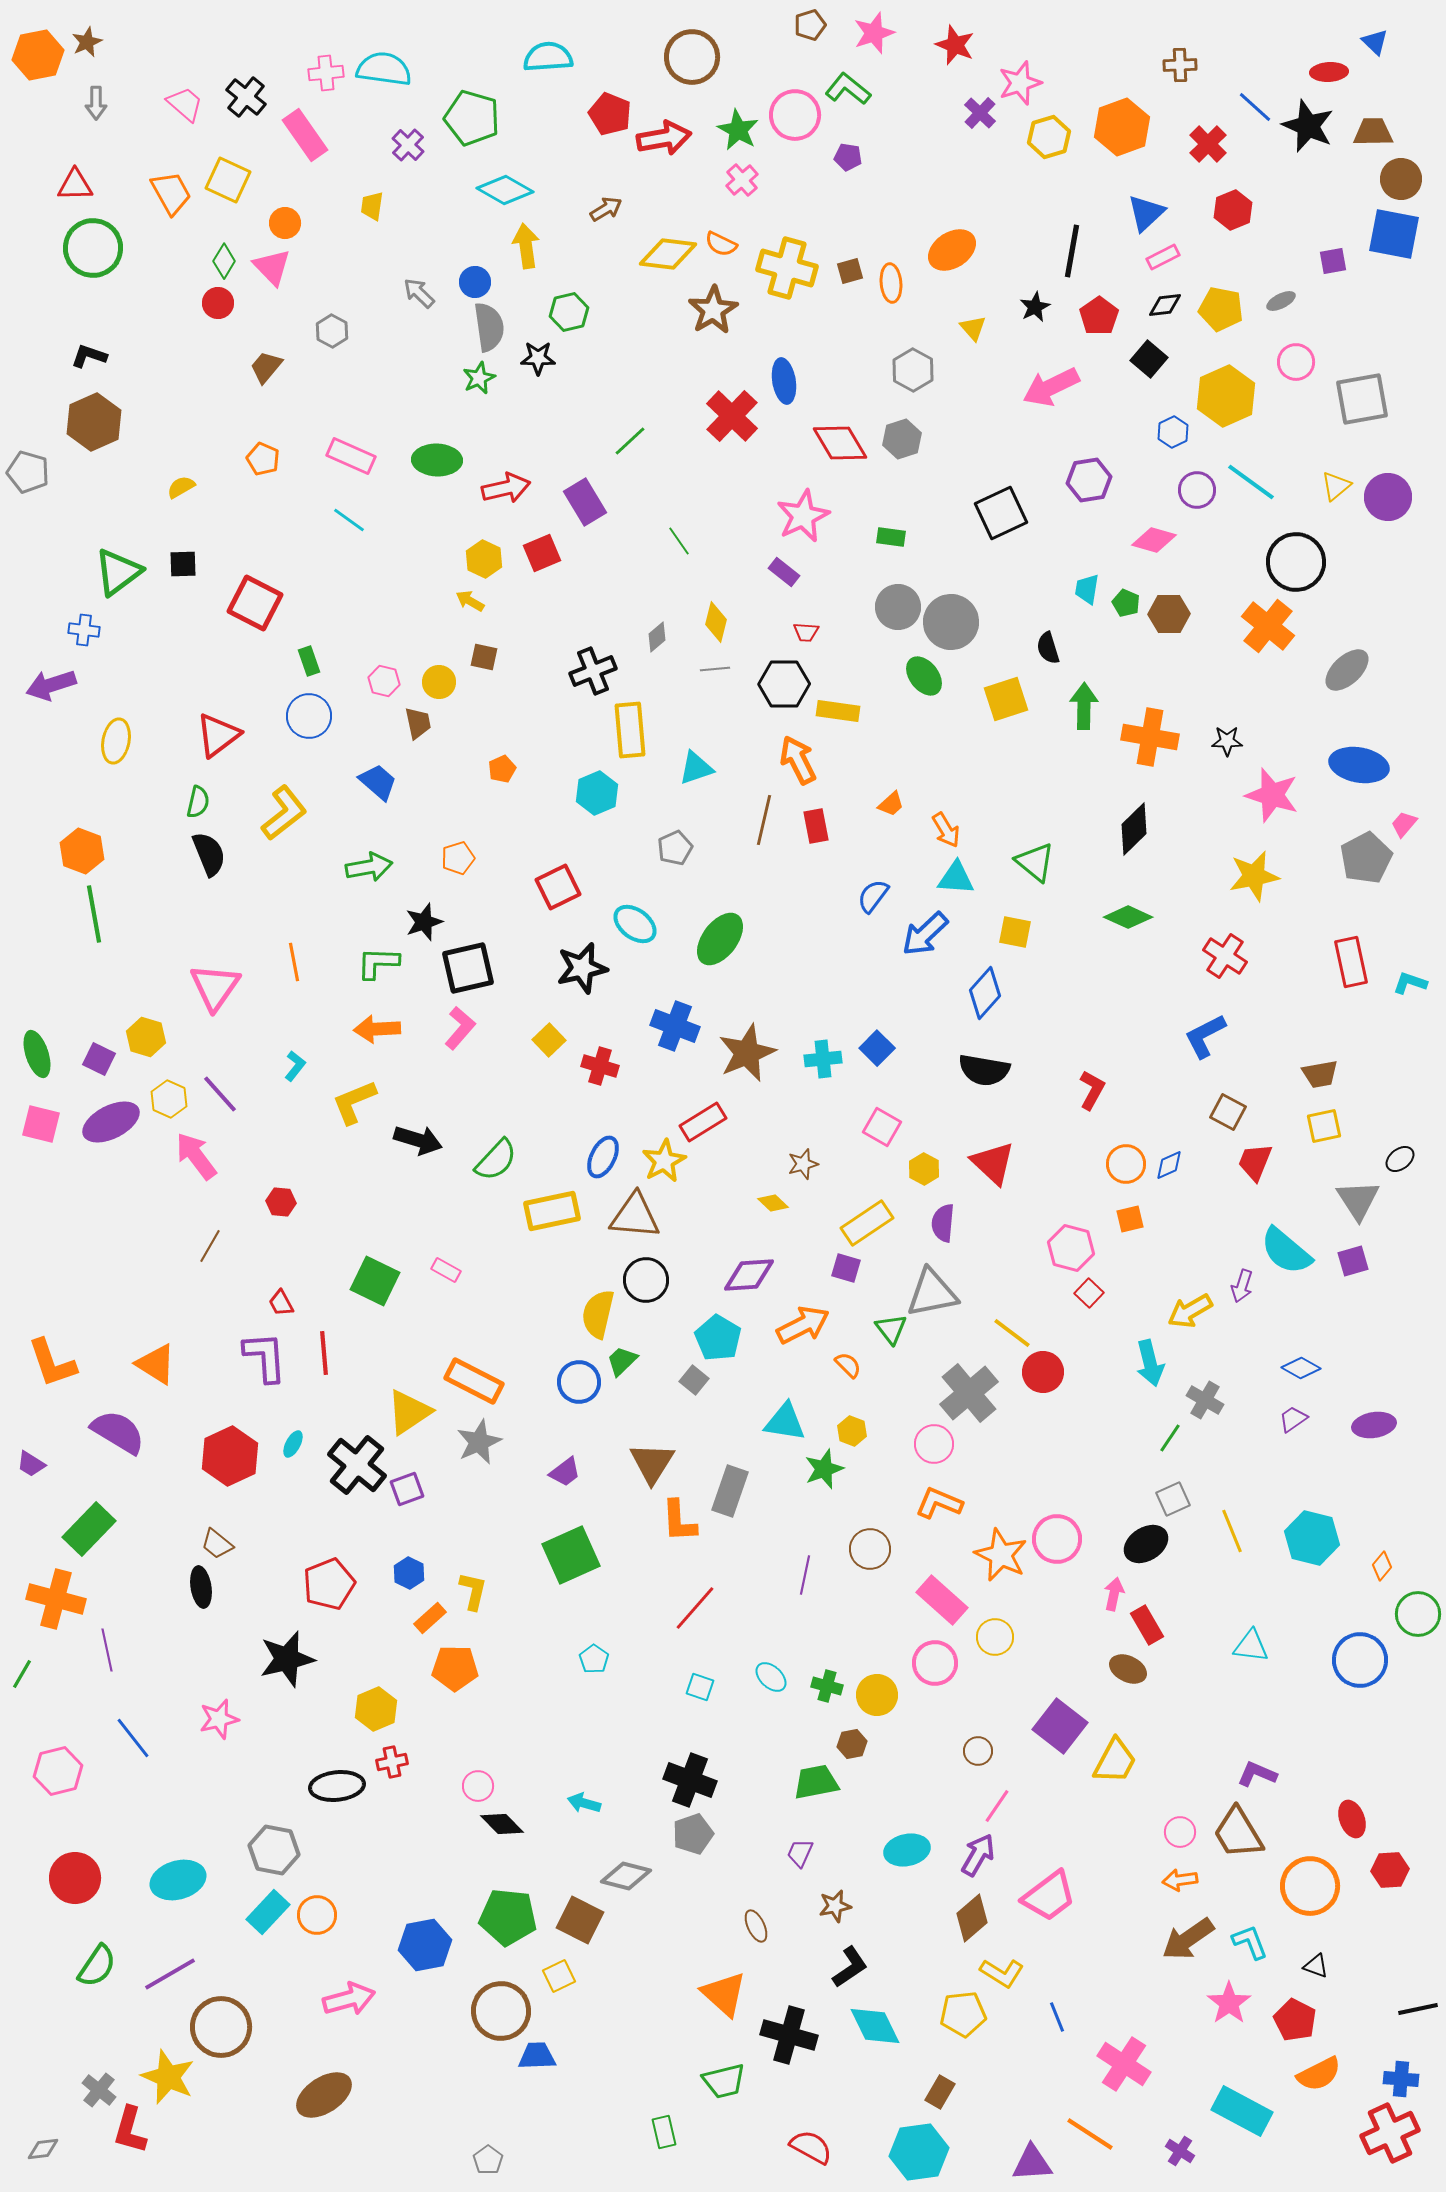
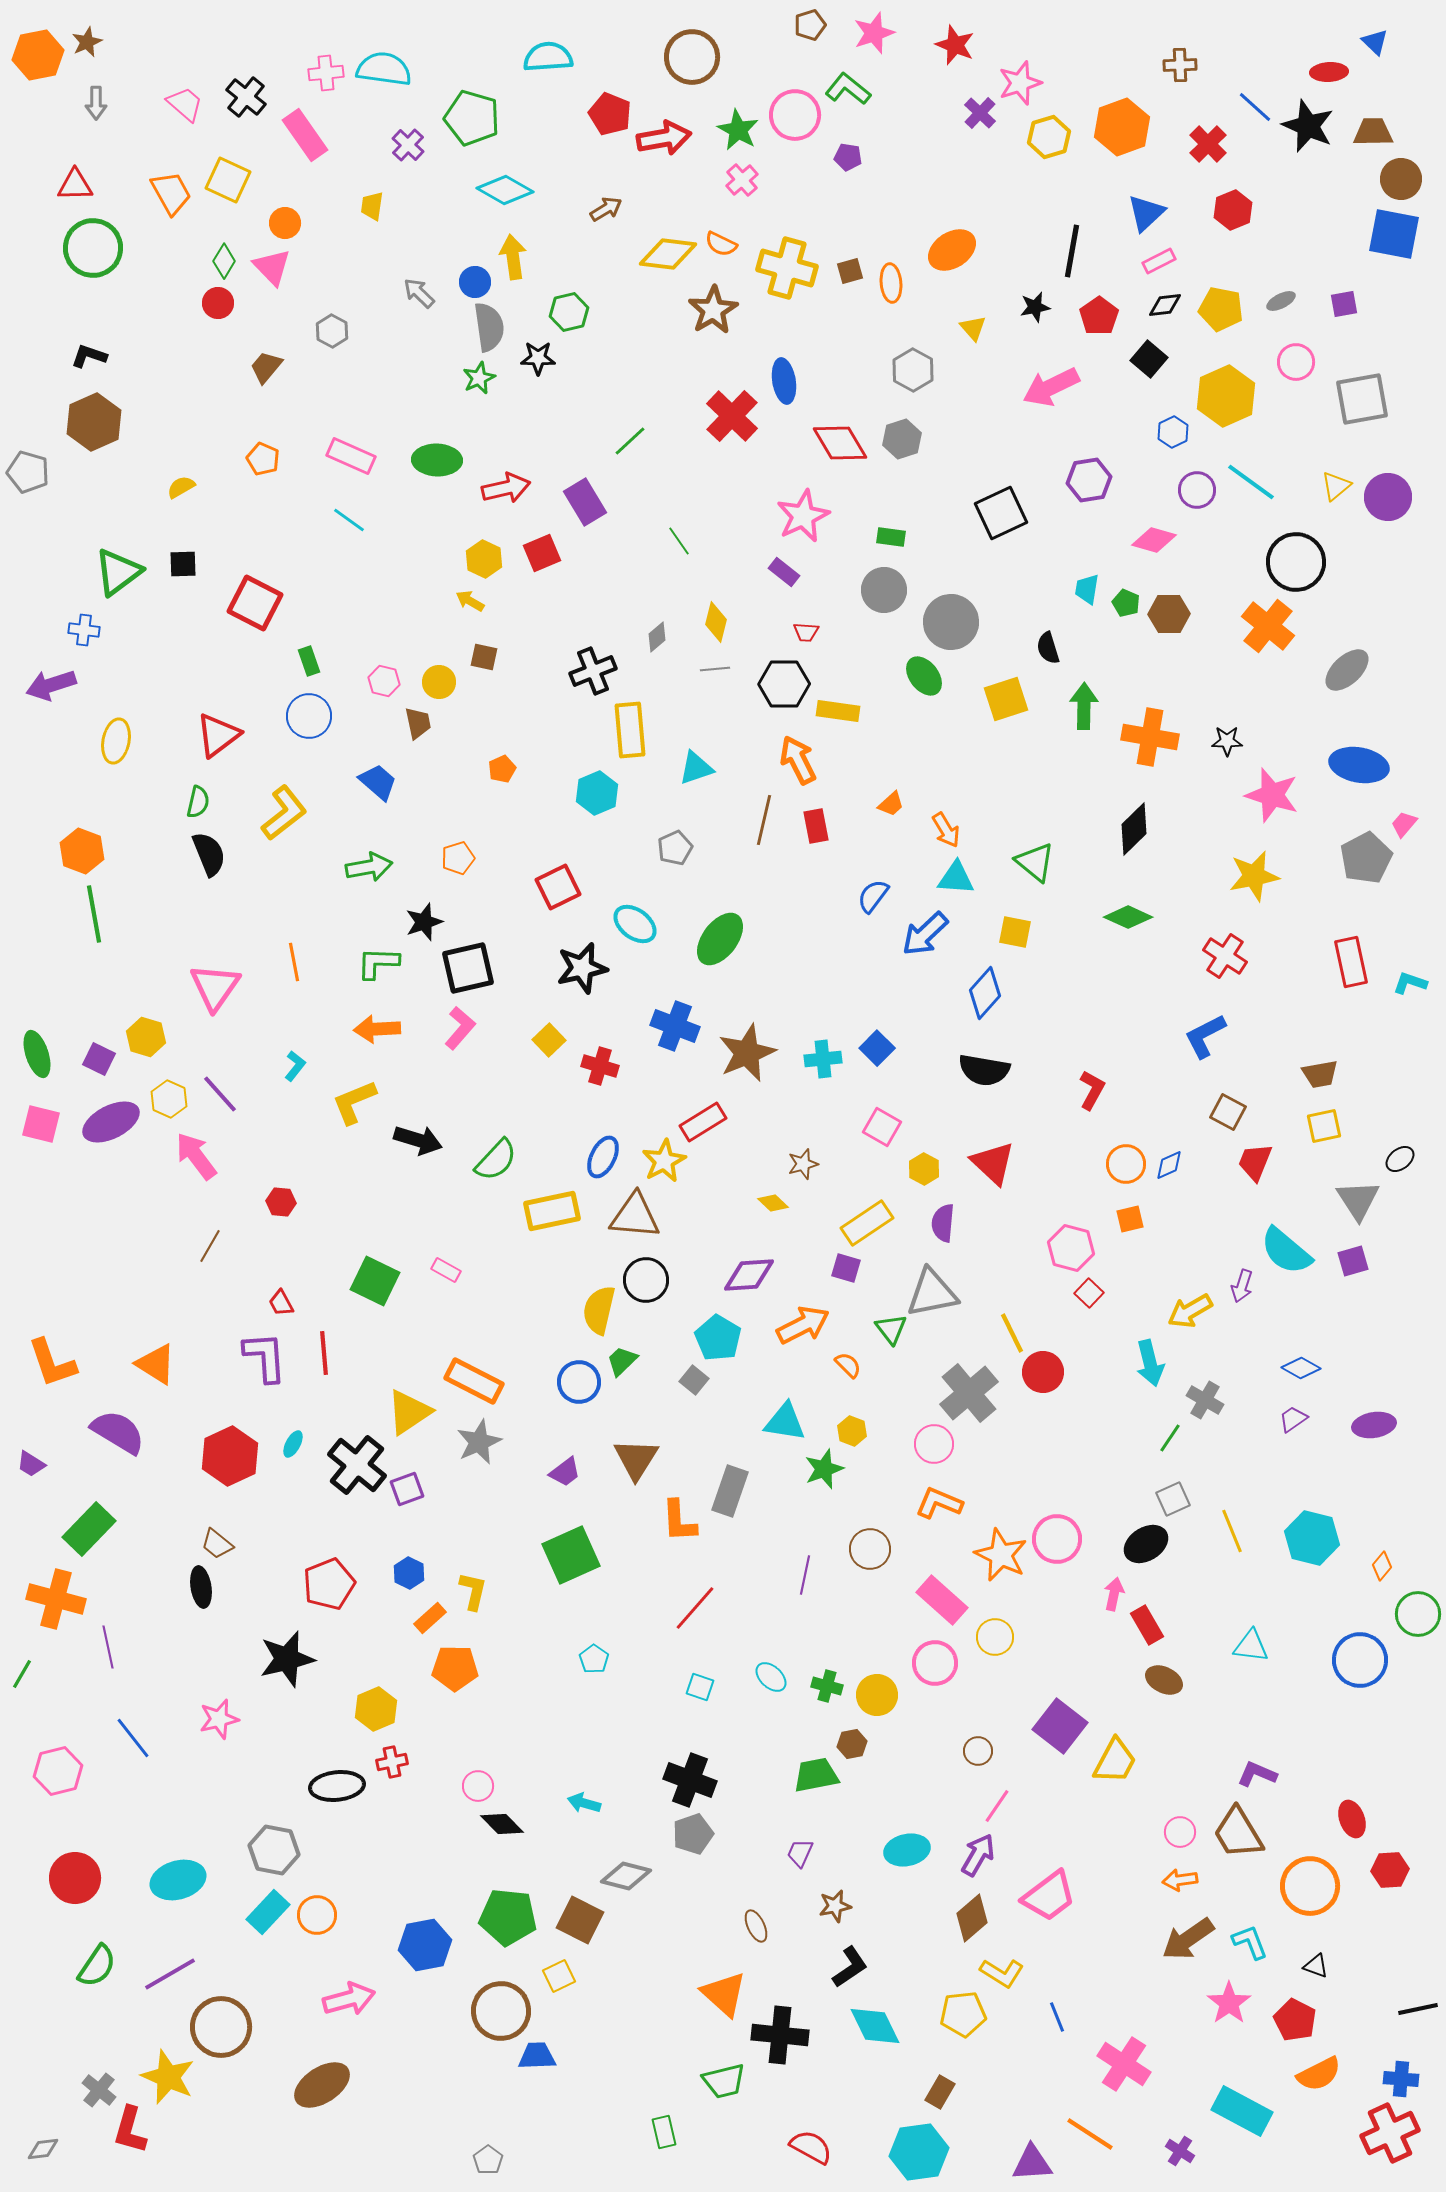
yellow arrow at (526, 246): moved 13 px left, 11 px down
pink rectangle at (1163, 257): moved 4 px left, 4 px down
purple square at (1333, 261): moved 11 px right, 43 px down
black star at (1035, 307): rotated 16 degrees clockwise
gray circle at (898, 607): moved 14 px left, 17 px up
yellow semicircle at (598, 1314): moved 1 px right, 4 px up
yellow line at (1012, 1333): rotated 27 degrees clockwise
brown triangle at (652, 1463): moved 16 px left, 4 px up
purple line at (107, 1650): moved 1 px right, 3 px up
brown ellipse at (1128, 1669): moved 36 px right, 11 px down
green trapezoid at (816, 1782): moved 7 px up
black cross at (789, 2035): moved 9 px left; rotated 10 degrees counterclockwise
brown ellipse at (324, 2095): moved 2 px left, 10 px up
